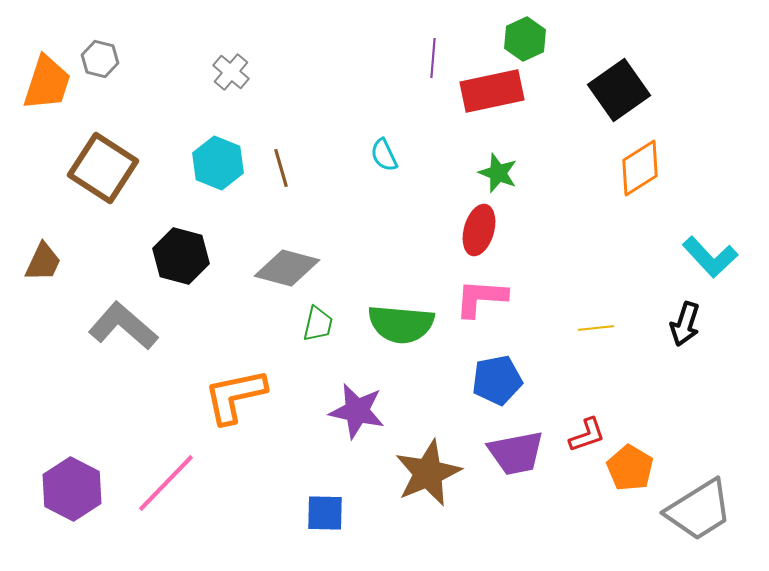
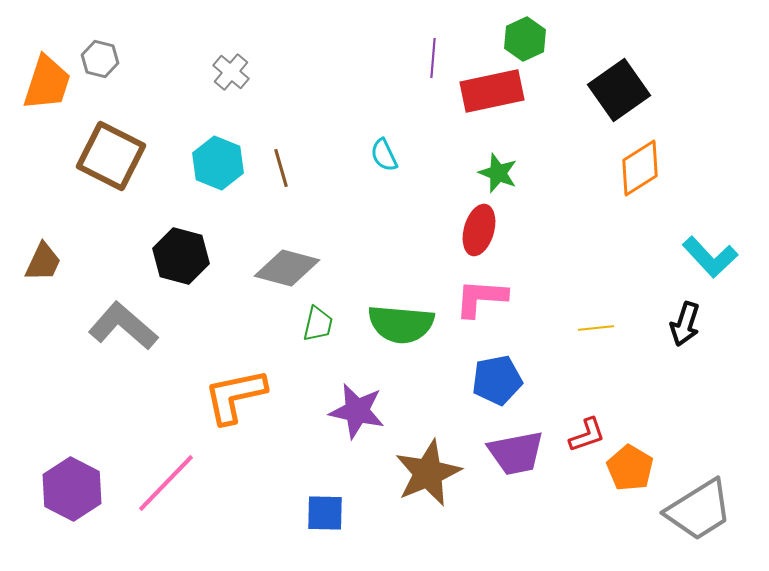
brown square: moved 8 px right, 12 px up; rotated 6 degrees counterclockwise
